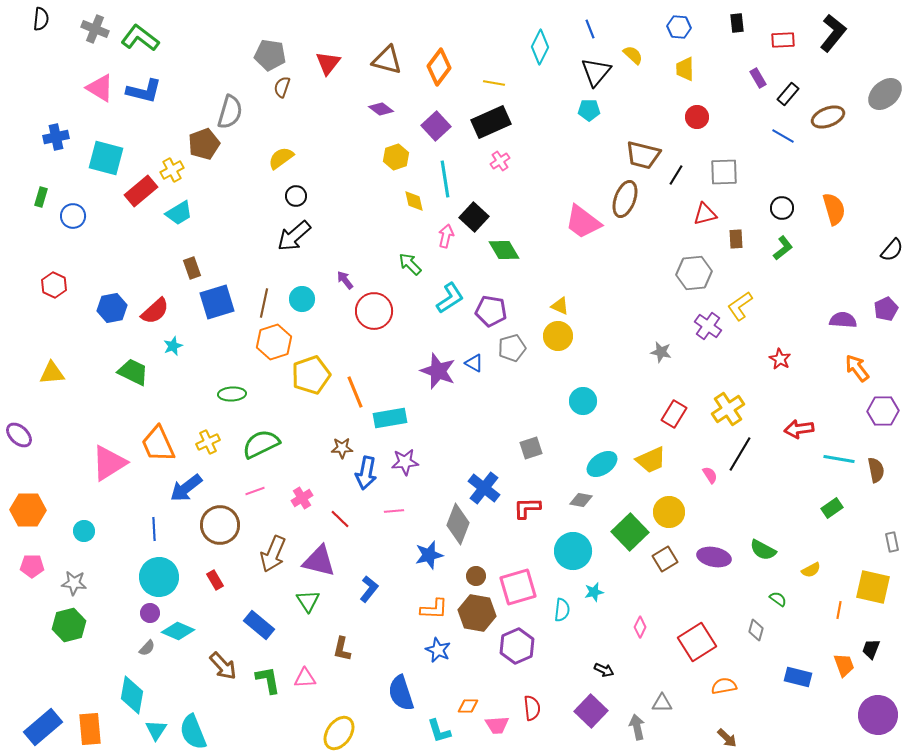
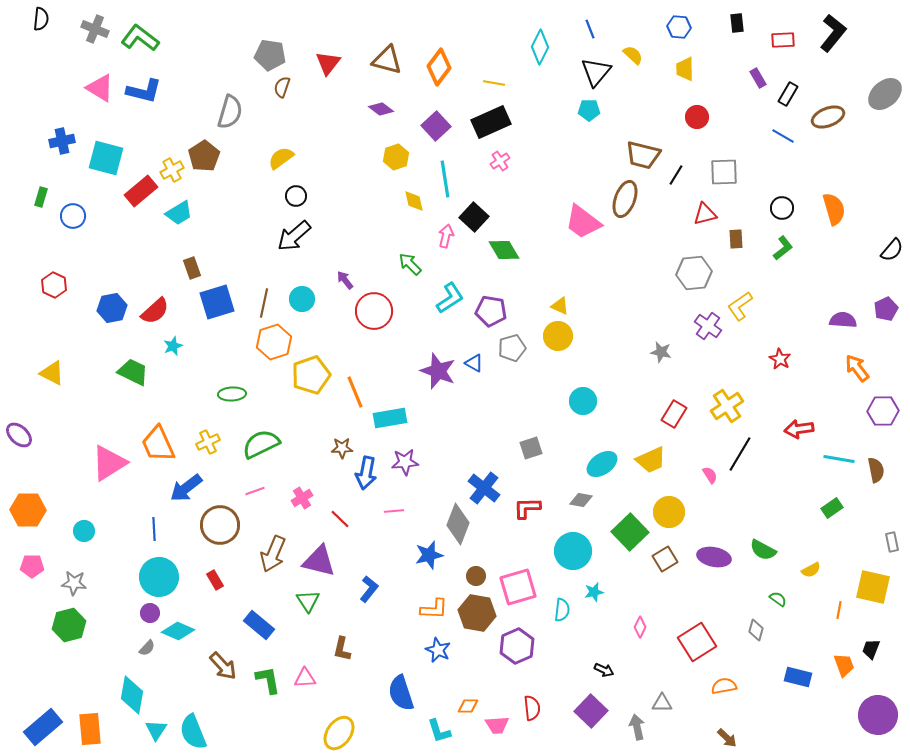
black rectangle at (788, 94): rotated 10 degrees counterclockwise
blue cross at (56, 137): moved 6 px right, 4 px down
brown pentagon at (204, 144): moved 12 px down; rotated 12 degrees counterclockwise
yellow triangle at (52, 373): rotated 32 degrees clockwise
yellow cross at (728, 409): moved 1 px left, 3 px up
